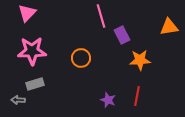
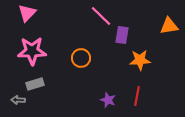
pink line: rotated 30 degrees counterclockwise
orange triangle: moved 1 px up
purple rectangle: rotated 36 degrees clockwise
